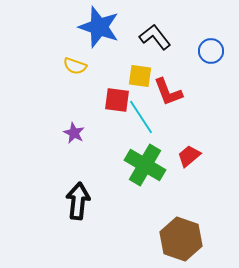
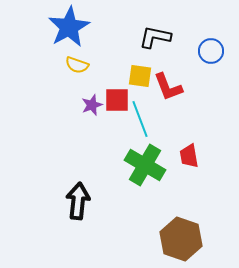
blue star: moved 30 px left; rotated 24 degrees clockwise
black L-shape: rotated 40 degrees counterclockwise
yellow semicircle: moved 2 px right, 1 px up
red L-shape: moved 5 px up
red square: rotated 8 degrees counterclockwise
cyan line: moved 1 px left, 2 px down; rotated 12 degrees clockwise
purple star: moved 18 px right, 28 px up; rotated 25 degrees clockwise
red trapezoid: rotated 60 degrees counterclockwise
